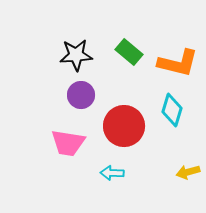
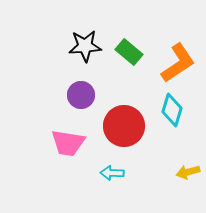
black star: moved 9 px right, 9 px up
orange L-shape: rotated 48 degrees counterclockwise
